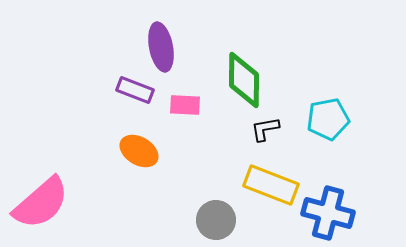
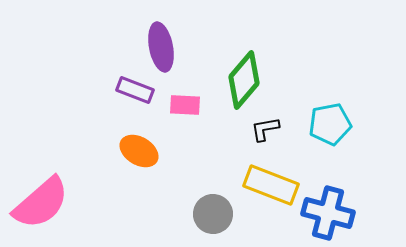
green diamond: rotated 40 degrees clockwise
cyan pentagon: moved 2 px right, 5 px down
gray circle: moved 3 px left, 6 px up
